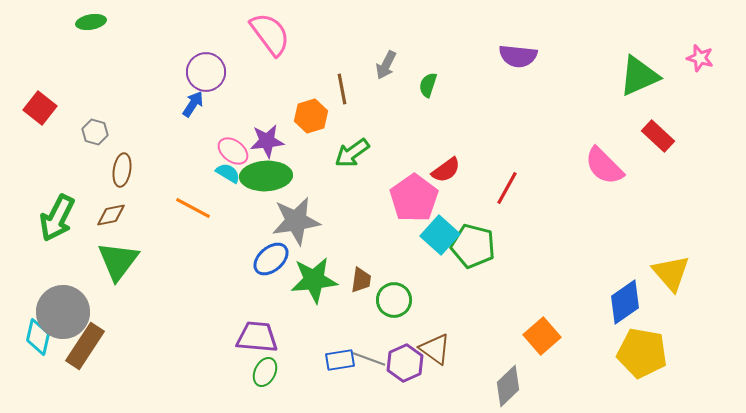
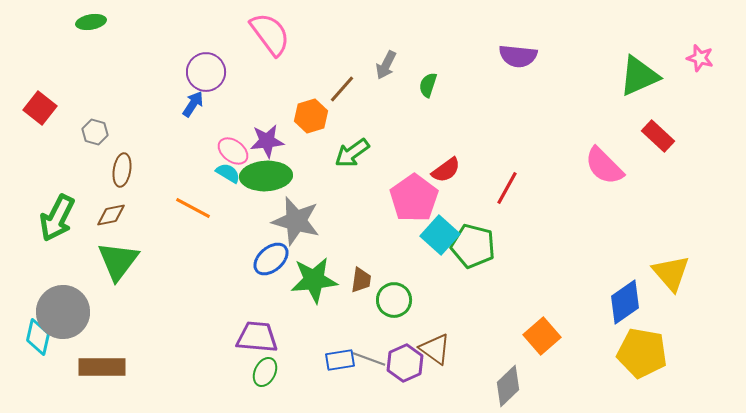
brown line at (342, 89): rotated 52 degrees clockwise
gray star at (296, 221): rotated 24 degrees clockwise
brown rectangle at (85, 346): moved 17 px right, 21 px down; rotated 57 degrees clockwise
